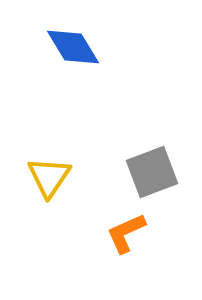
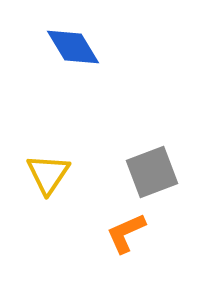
yellow triangle: moved 1 px left, 3 px up
